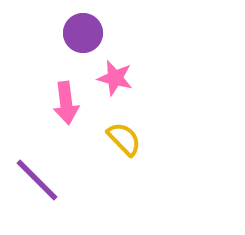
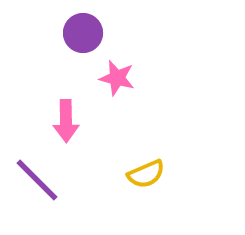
pink star: moved 2 px right
pink arrow: moved 18 px down; rotated 6 degrees clockwise
yellow semicircle: moved 22 px right, 35 px down; rotated 111 degrees clockwise
